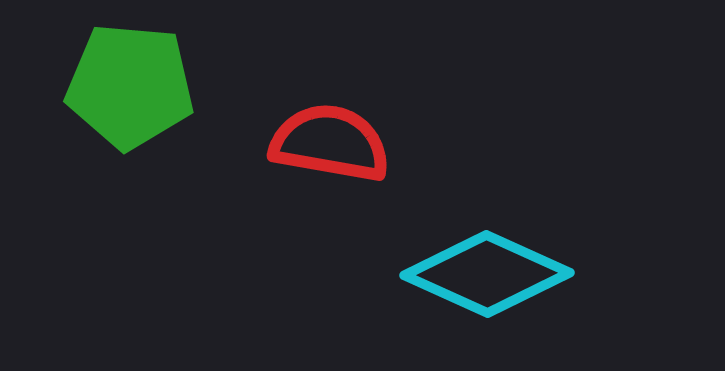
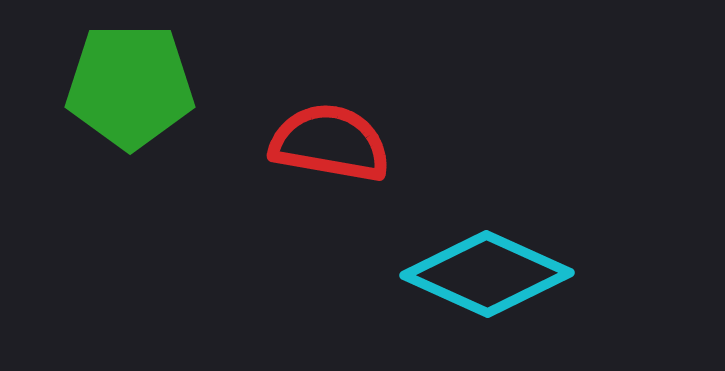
green pentagon: rotated 5 degrees counterclockwise
